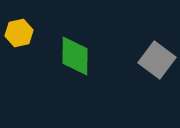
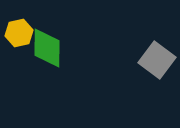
green diamond: moved 28 px left, 8 px up
